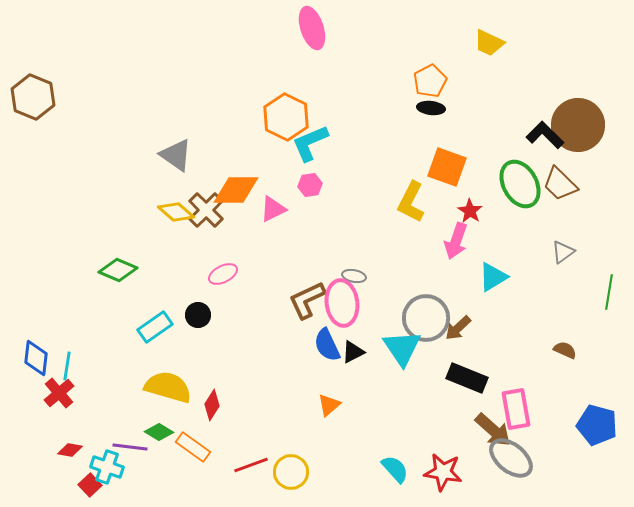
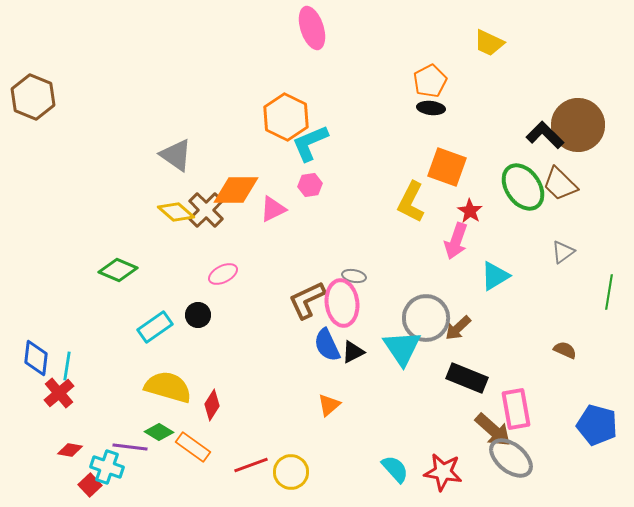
green ellipse at (520, 184): moved 3 px right, 3 px down; rotated 6 degrees counterclockwise
cyan triangle at (493, 277): moved 2 px right, 1 px up
